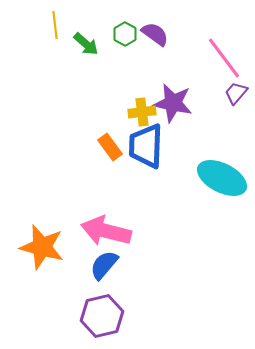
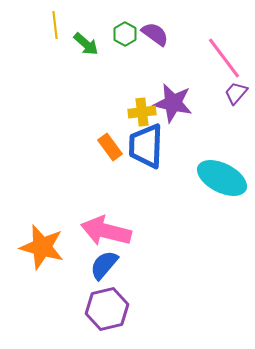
purple hexagon: moved 5 px right, 7 px up
